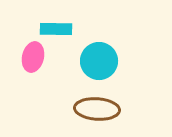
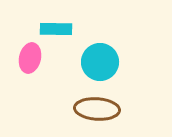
pink ellipse: moved 3 px left, 1 px down
cyan circle: moved 1 px right, 1 px down
